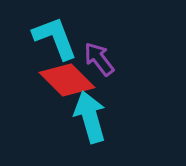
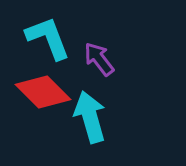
cyan L-shape: moved 7 px left
red diamond: moved 24 px left, 12 px down
